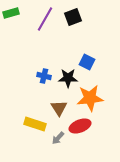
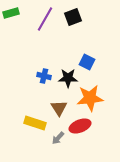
yellow rectangle: moved 1 px up
